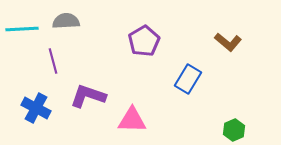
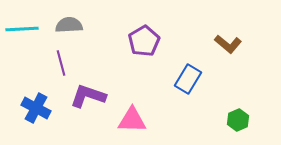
gray semicircle: moved 3 px right, 4 px down
brown L-shape: moved 2 px down
purple line: moved 8 px right, 2 px down
green hexagon: moved 4 px right, 10 px up
